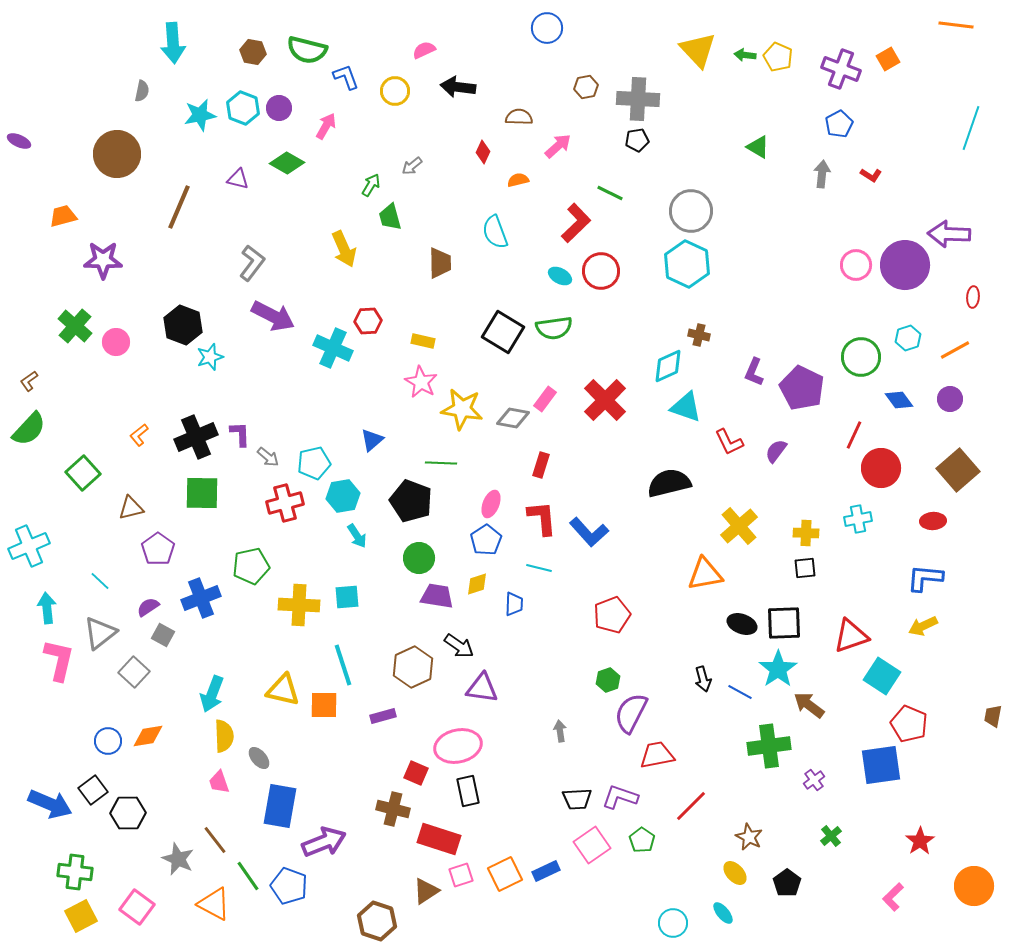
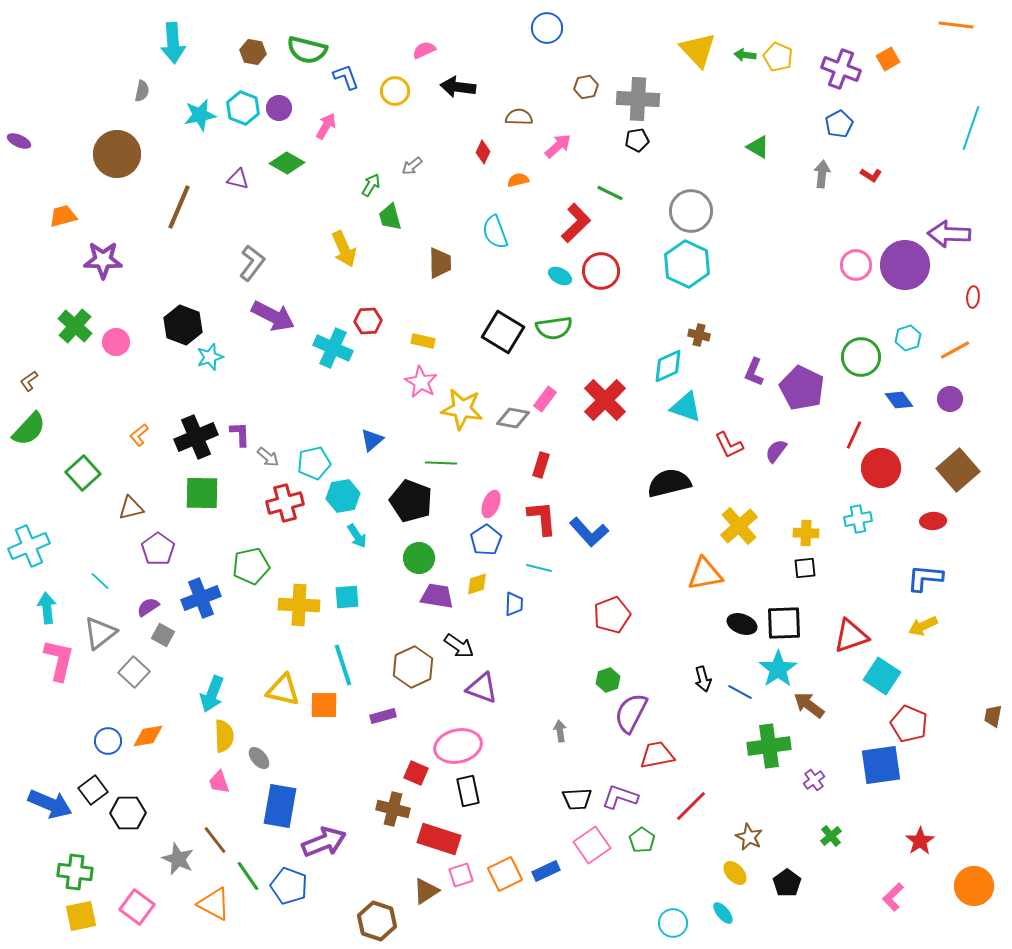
red L-shape at (729, 442): moved 3 px down
purple triangle at (482, 688): rotated 12 degrees clockwise
yellow square at (81, 916): rotated 16 degrees clockwise
